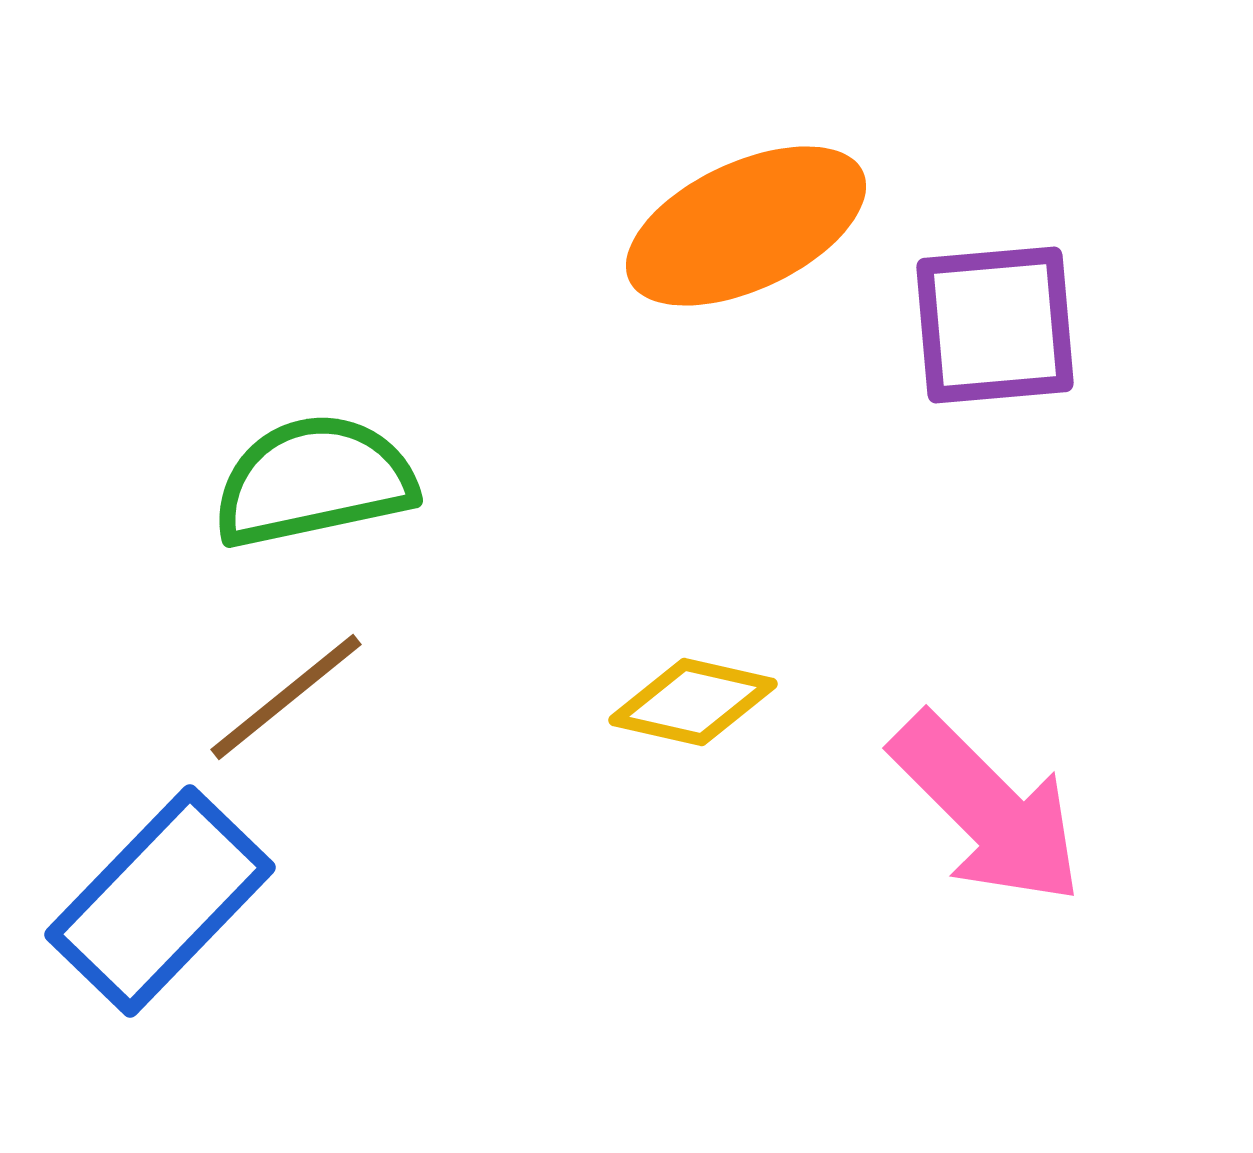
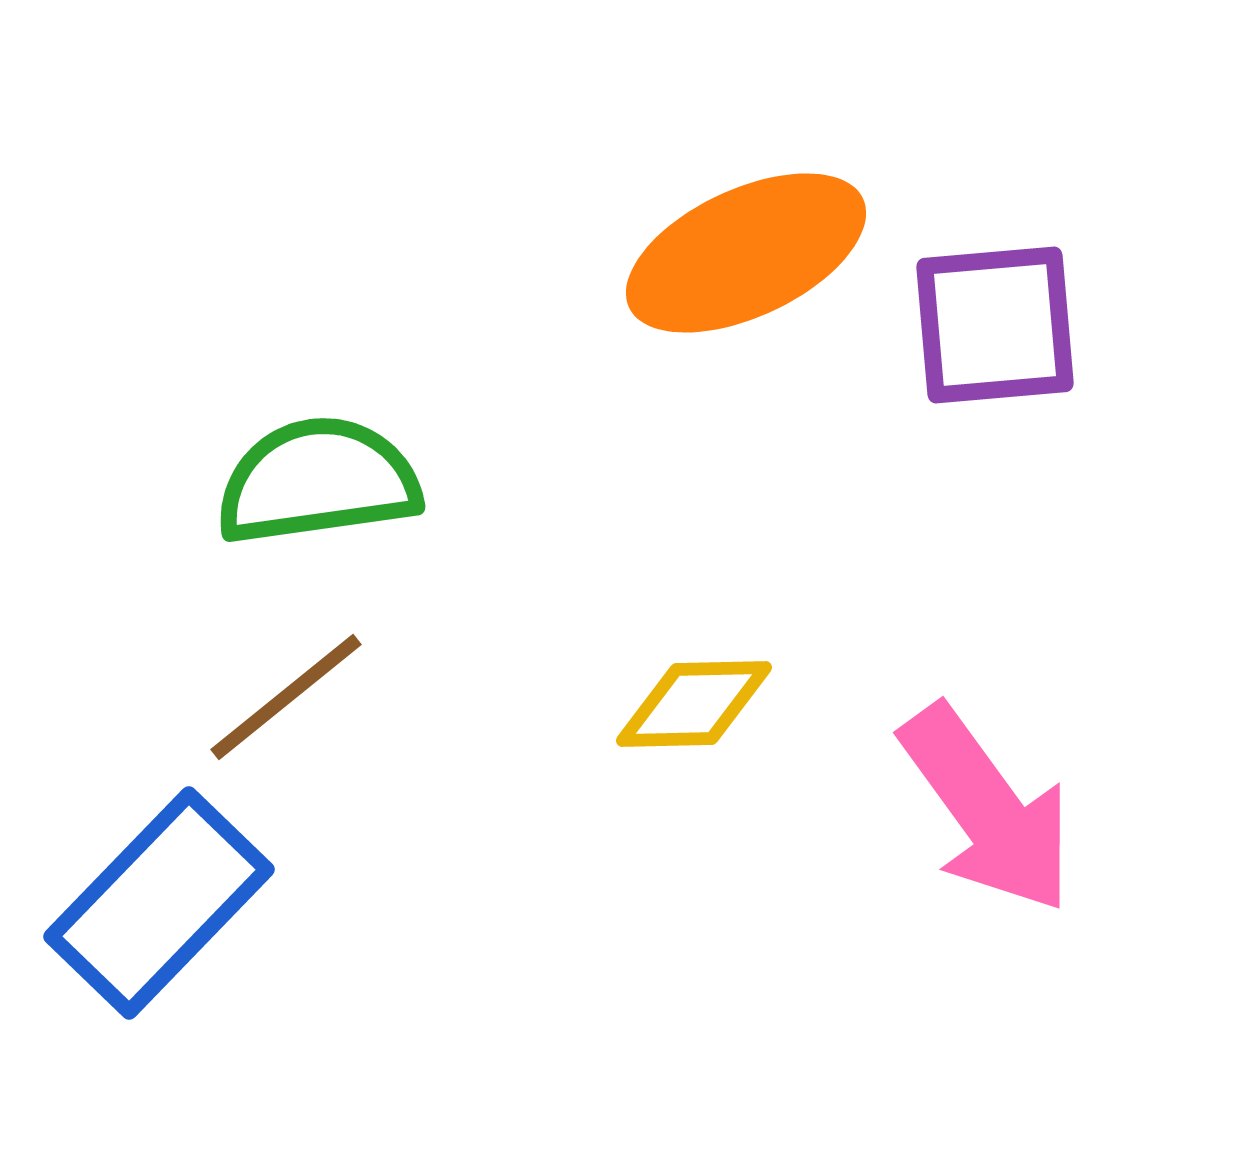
orange ellipse: moved 27 px down
green semicircle: moved 4 px right; rotated 4 degrees clockwise
yellow diamond: moved 1 px right, 2 px down; rotated 14 degrees counterclockwise
pink arrow: rotated 9 degrees clockwise
blue rectangle: moved 1 px left, 2 px down
